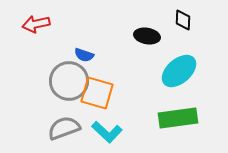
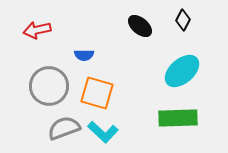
black diamond: rotated 25 degrees clockwise
red arrow: moved 1 px right, 6 px down
black ellipse: moved 7 px left, 10 px up; rotated 30 degrees clockwise
blue semicircle: rotated 18 degrees counterclockwise
cyan ellipse: moved 3 px right
gray circle: moved 20 px left, 5 px down
green rectangle: rotated 6 degrees clockwise
cyan L-shape: moved 4 px left
